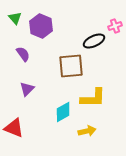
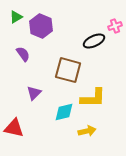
green triangle: moved 1 px right, 1 px up; rotated 40 degrees clockwise
brown square: moved 3 px left, 4 px down; rotated 20 degrees clockwise
purple triangle: moved 7 px right, 4 px down
cyan diamond: moved 1 px right; rotated 15 degrees clockwise
red triangle: rotated 10 degrees counterclockwise
